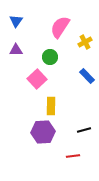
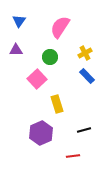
blue triangle: moved 3 px right
yellow cross: moved 11 px down
yellow rectangle: moved 6 px right, 2 px up; rotated 18 degrees counterclockwise
purple hexagon: moved 2 px left, 1 px down; rotated 20 degrees counterclockwise
